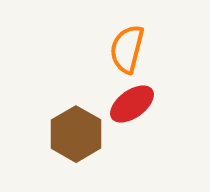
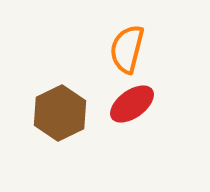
brown hexagon: moved 16 px left, 21 px up; rotated 4 degrees clockwise
